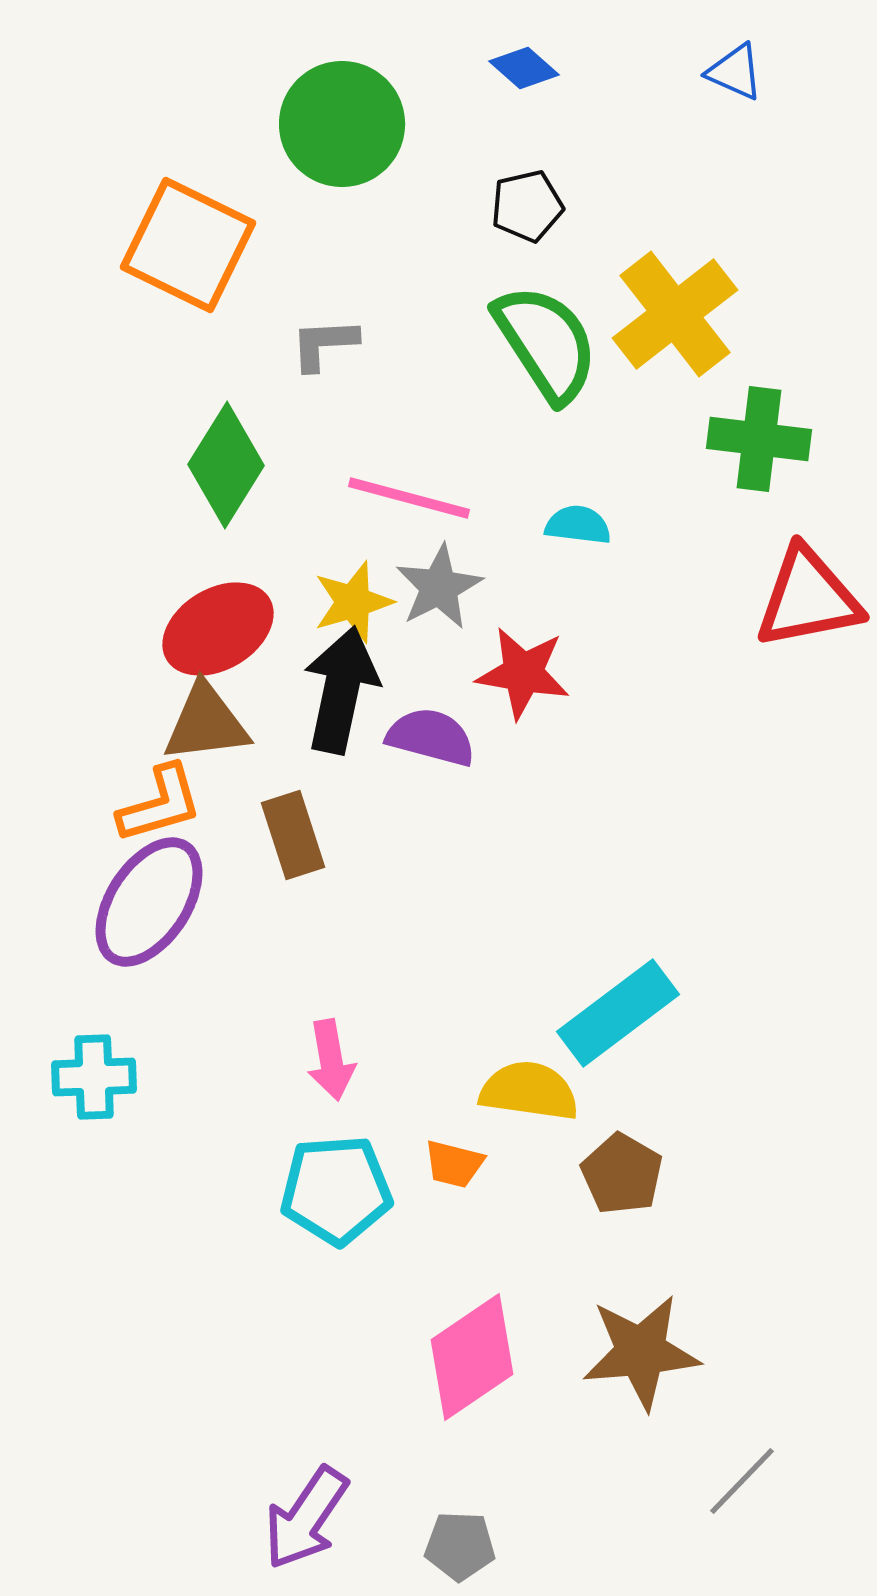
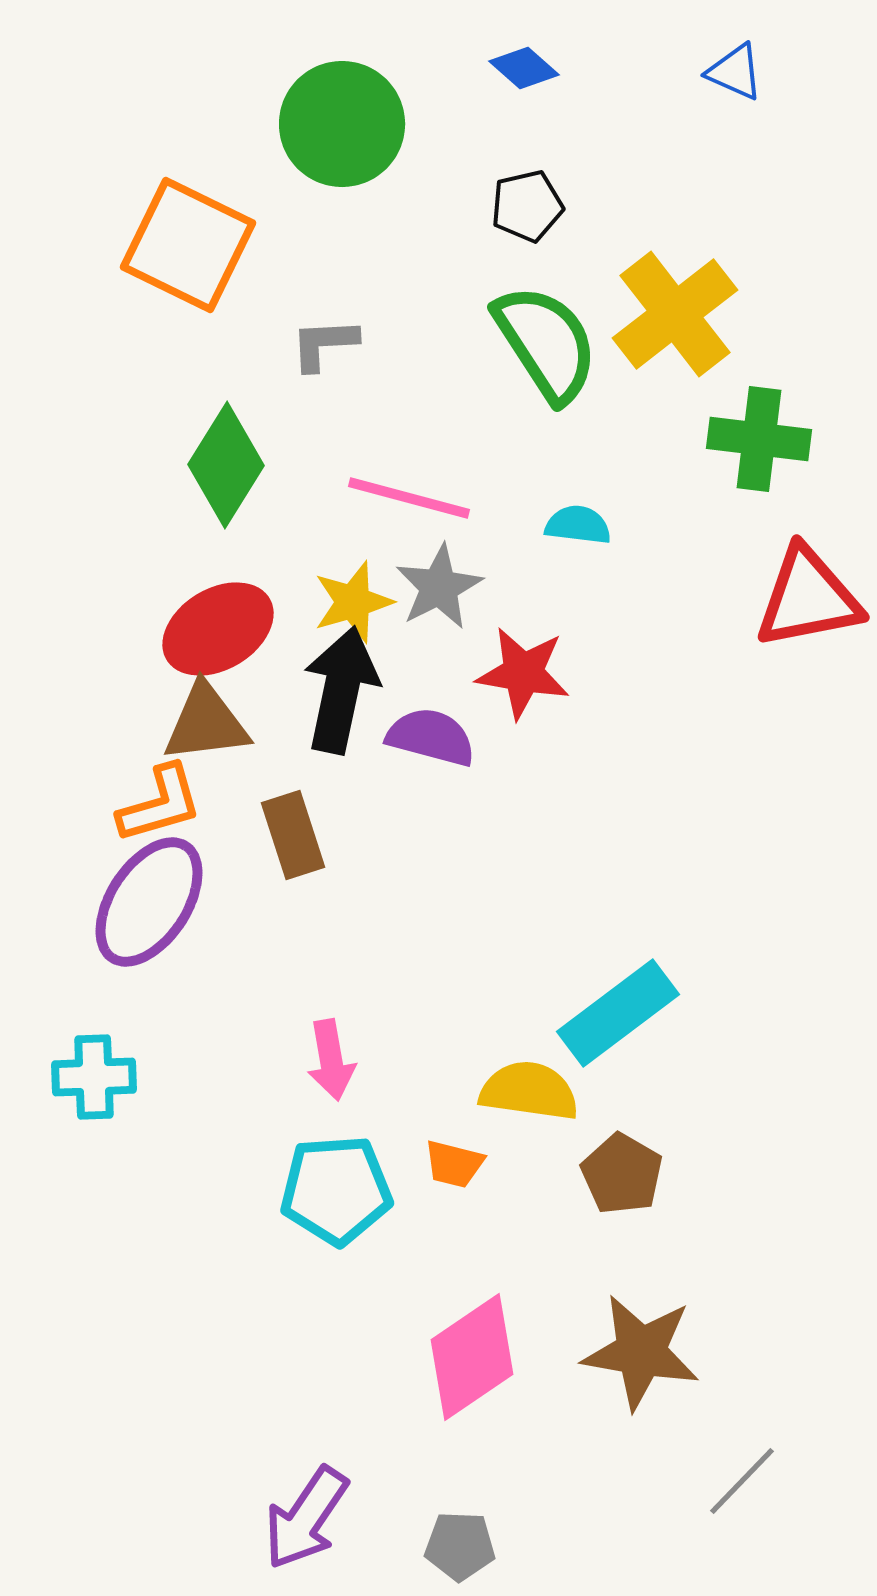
brown star: rotated 15 degrees clockwise
